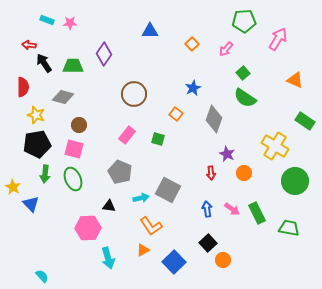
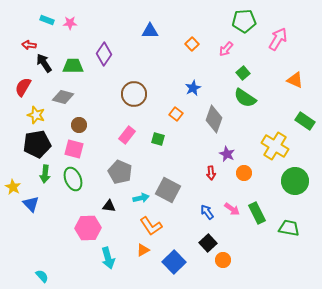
red semicircle at (23, 87): rotated 150 degrees counterclockwise
blue arrow at (207, 209): moved 3 px down; rotated 28 degrees counterclockwise
